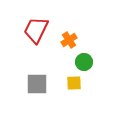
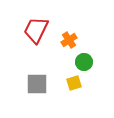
yellow square: rotated 14 degrees counterclockwise
